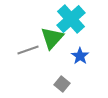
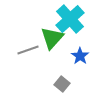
cyan cross: moved 1 px left
